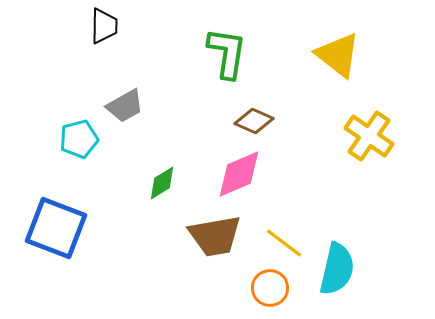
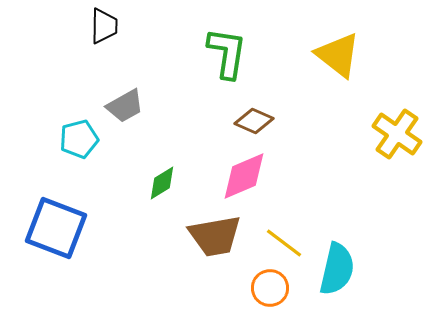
yellow cross: moved 28 px right, 2 px up
pink diamond: moved 5 px right, 2 px down
